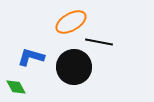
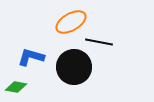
green diamond: rotated 50 degrees counterclockwise
